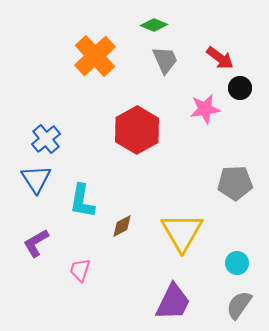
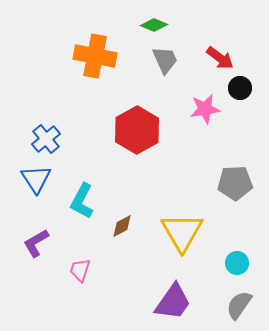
orange cross: rotated 36 degrees counterclockwise
cyan L-shape: rotated 18 degrees clockwise
purple trapezoid: rotated 9 degrees clockwise
